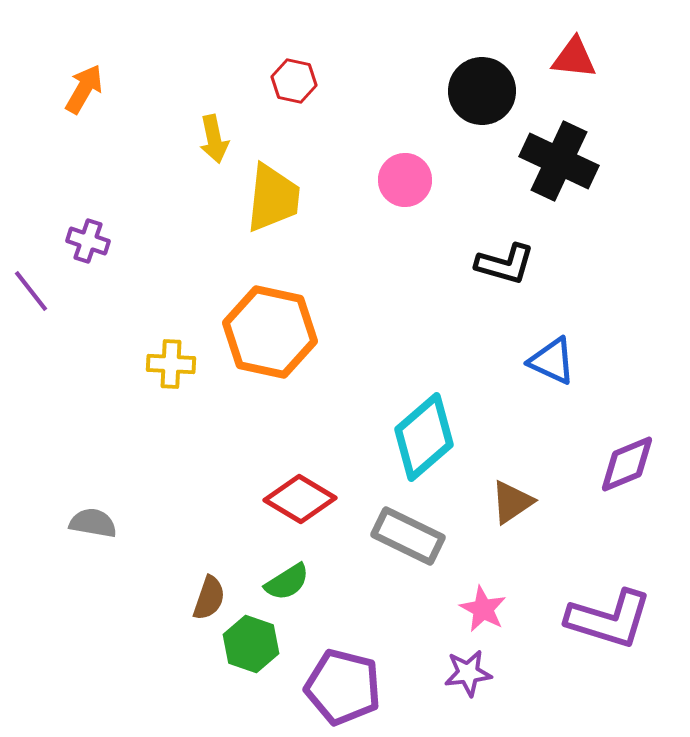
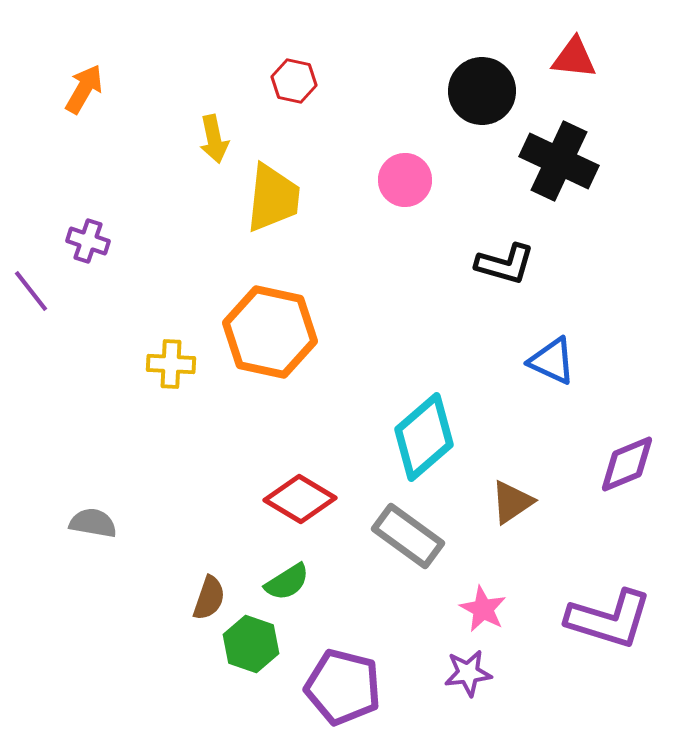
gray rectangle: rotated 10 degrees clockwise
